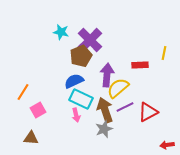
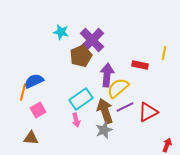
purple cross: moved 2 px right
red rectangle: rotated 14 degrees clockwise
blue semicircle: moved 40 px left
orange line: rotated 18 degrees counterclockwise
cyan rectangle: rotated 60 degrees counterclockwise
brown arrow: moved 1 px down
pink arrow: moved 5 px down
gray star: moved 1 px down
red arrow: rotated 120 degrees clockwise
